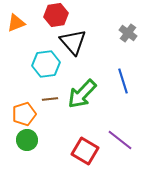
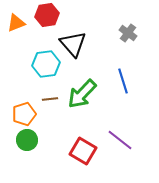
red hexagon: moved 9 px left
black triangle: moved 2 px down
red square: moved 2 px left
